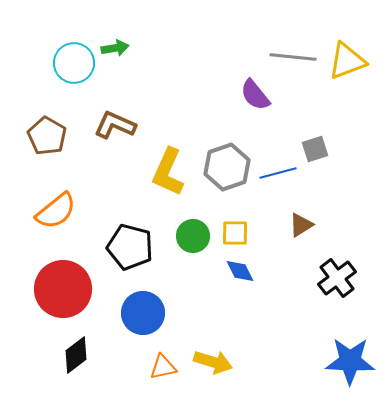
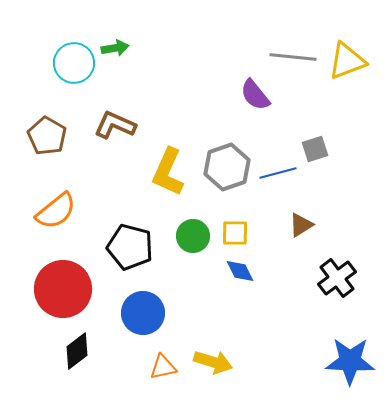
black diamond: moved 1 px right, 4 px up
